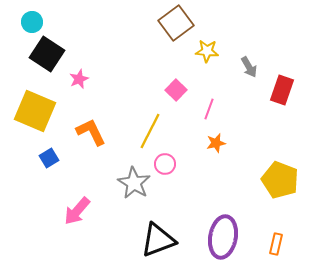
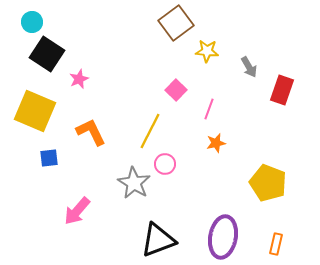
blue square: rotated 24 degrees clockwise
yellow pentagon: moved 12 px left, 3 px down
